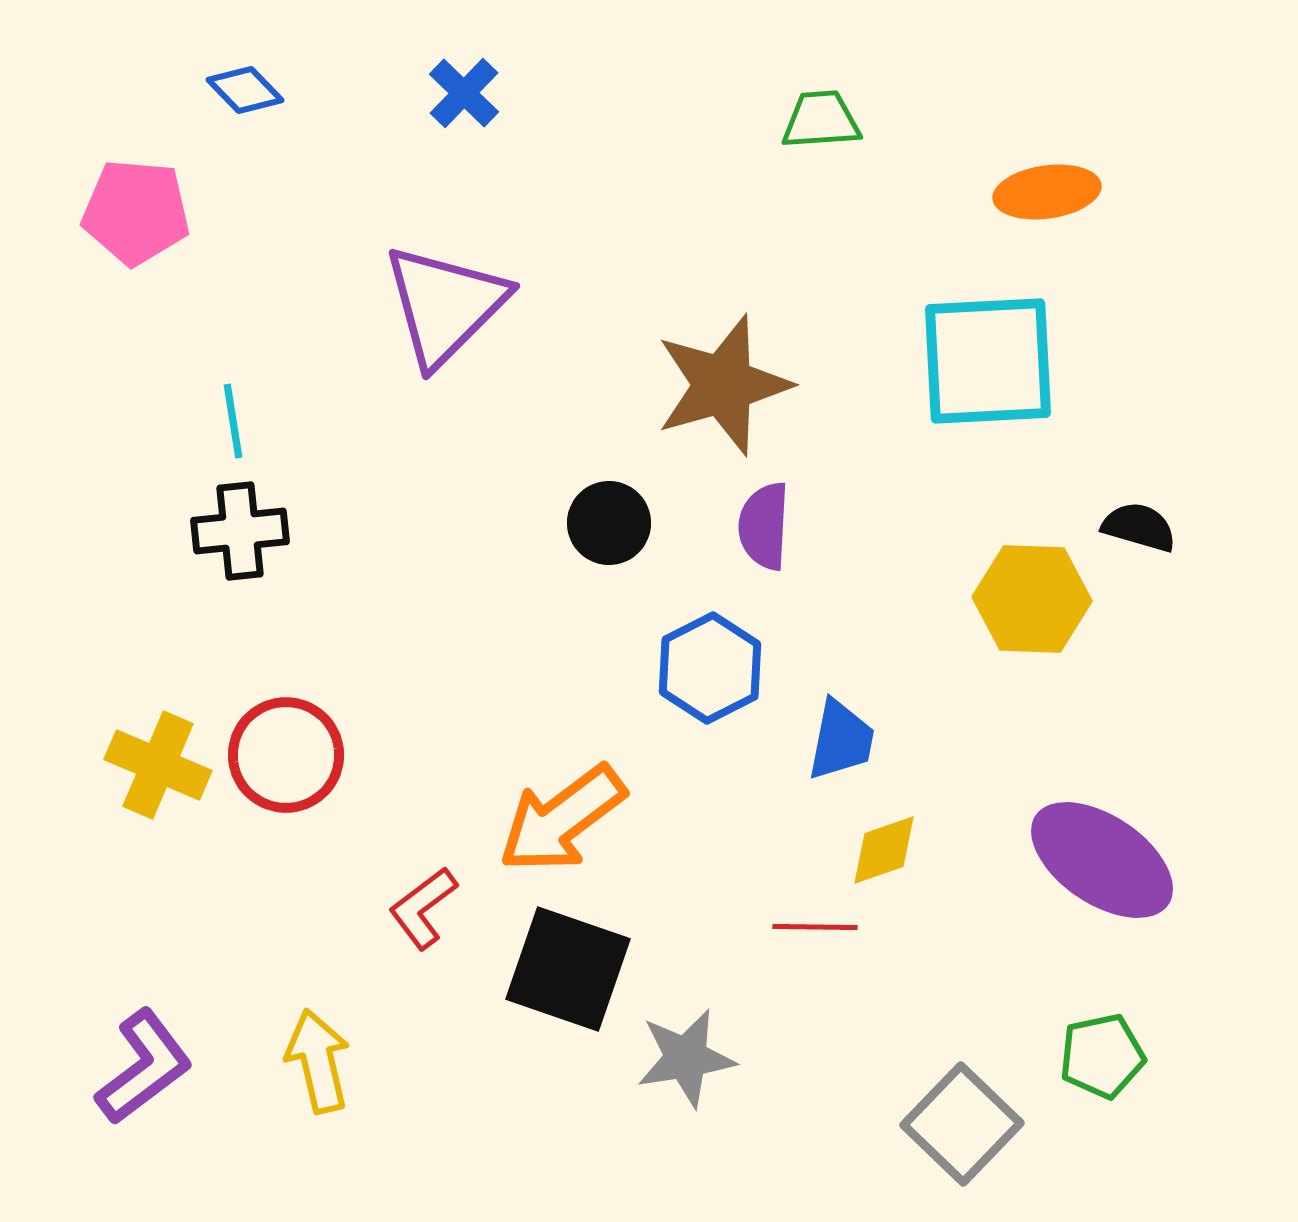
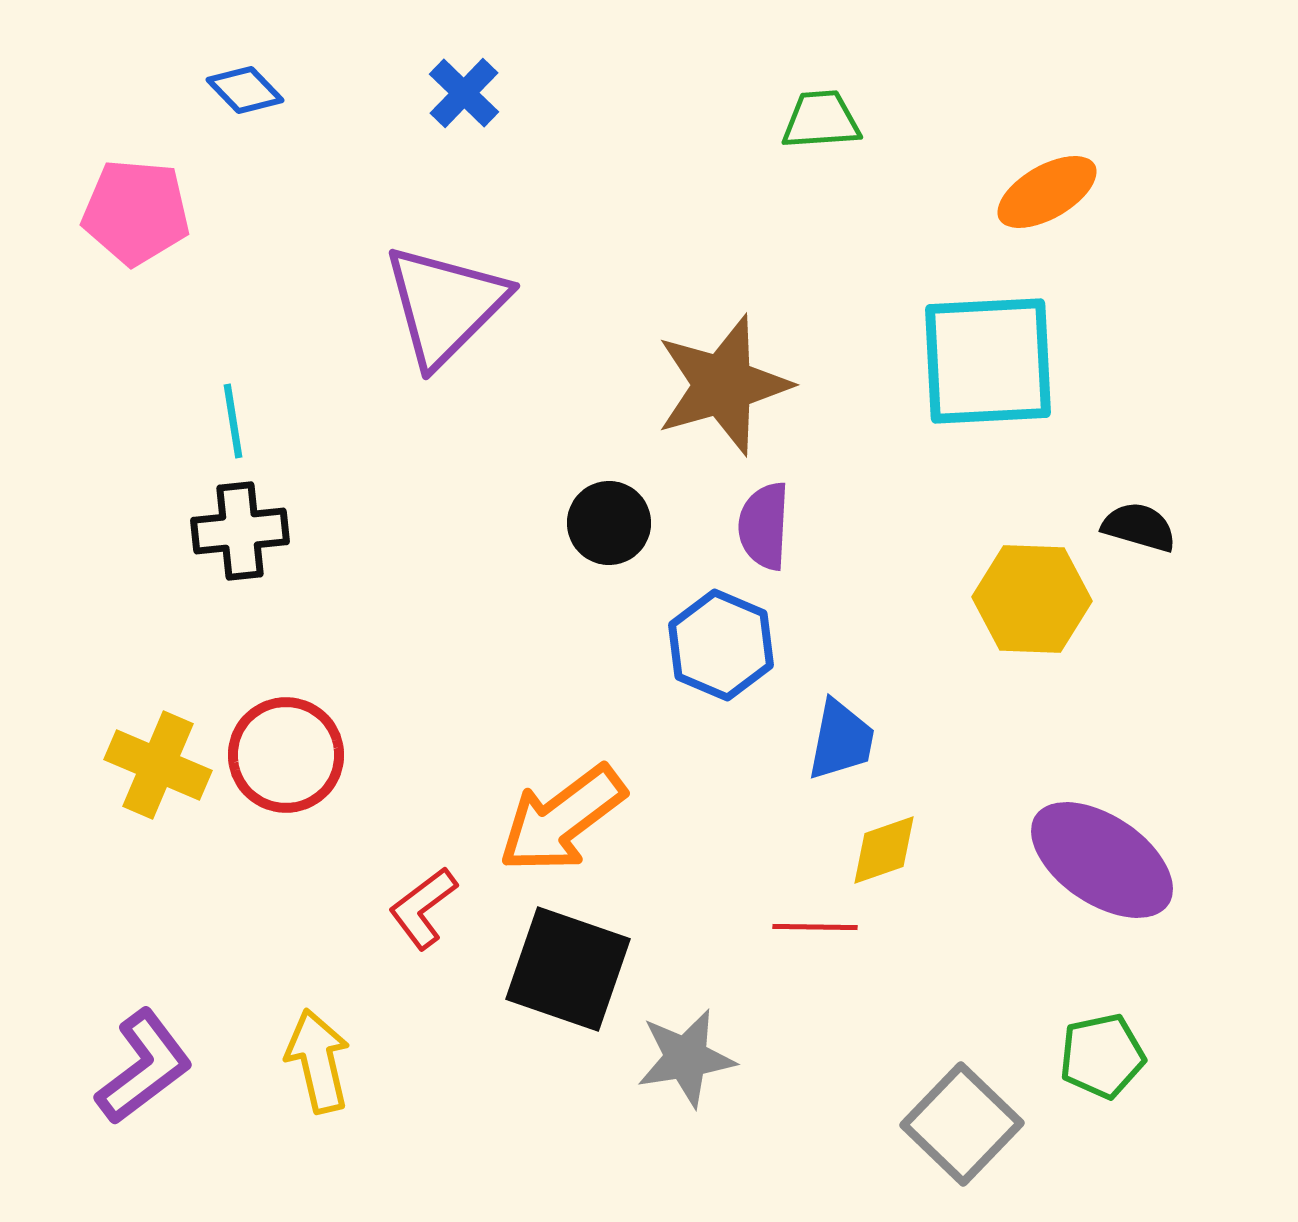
orange ellipse: rotated 22 degrees counterclockwise
blue hexagon: moved 11 px right, 23 px up; rotated 10 degrees counterclockwise
